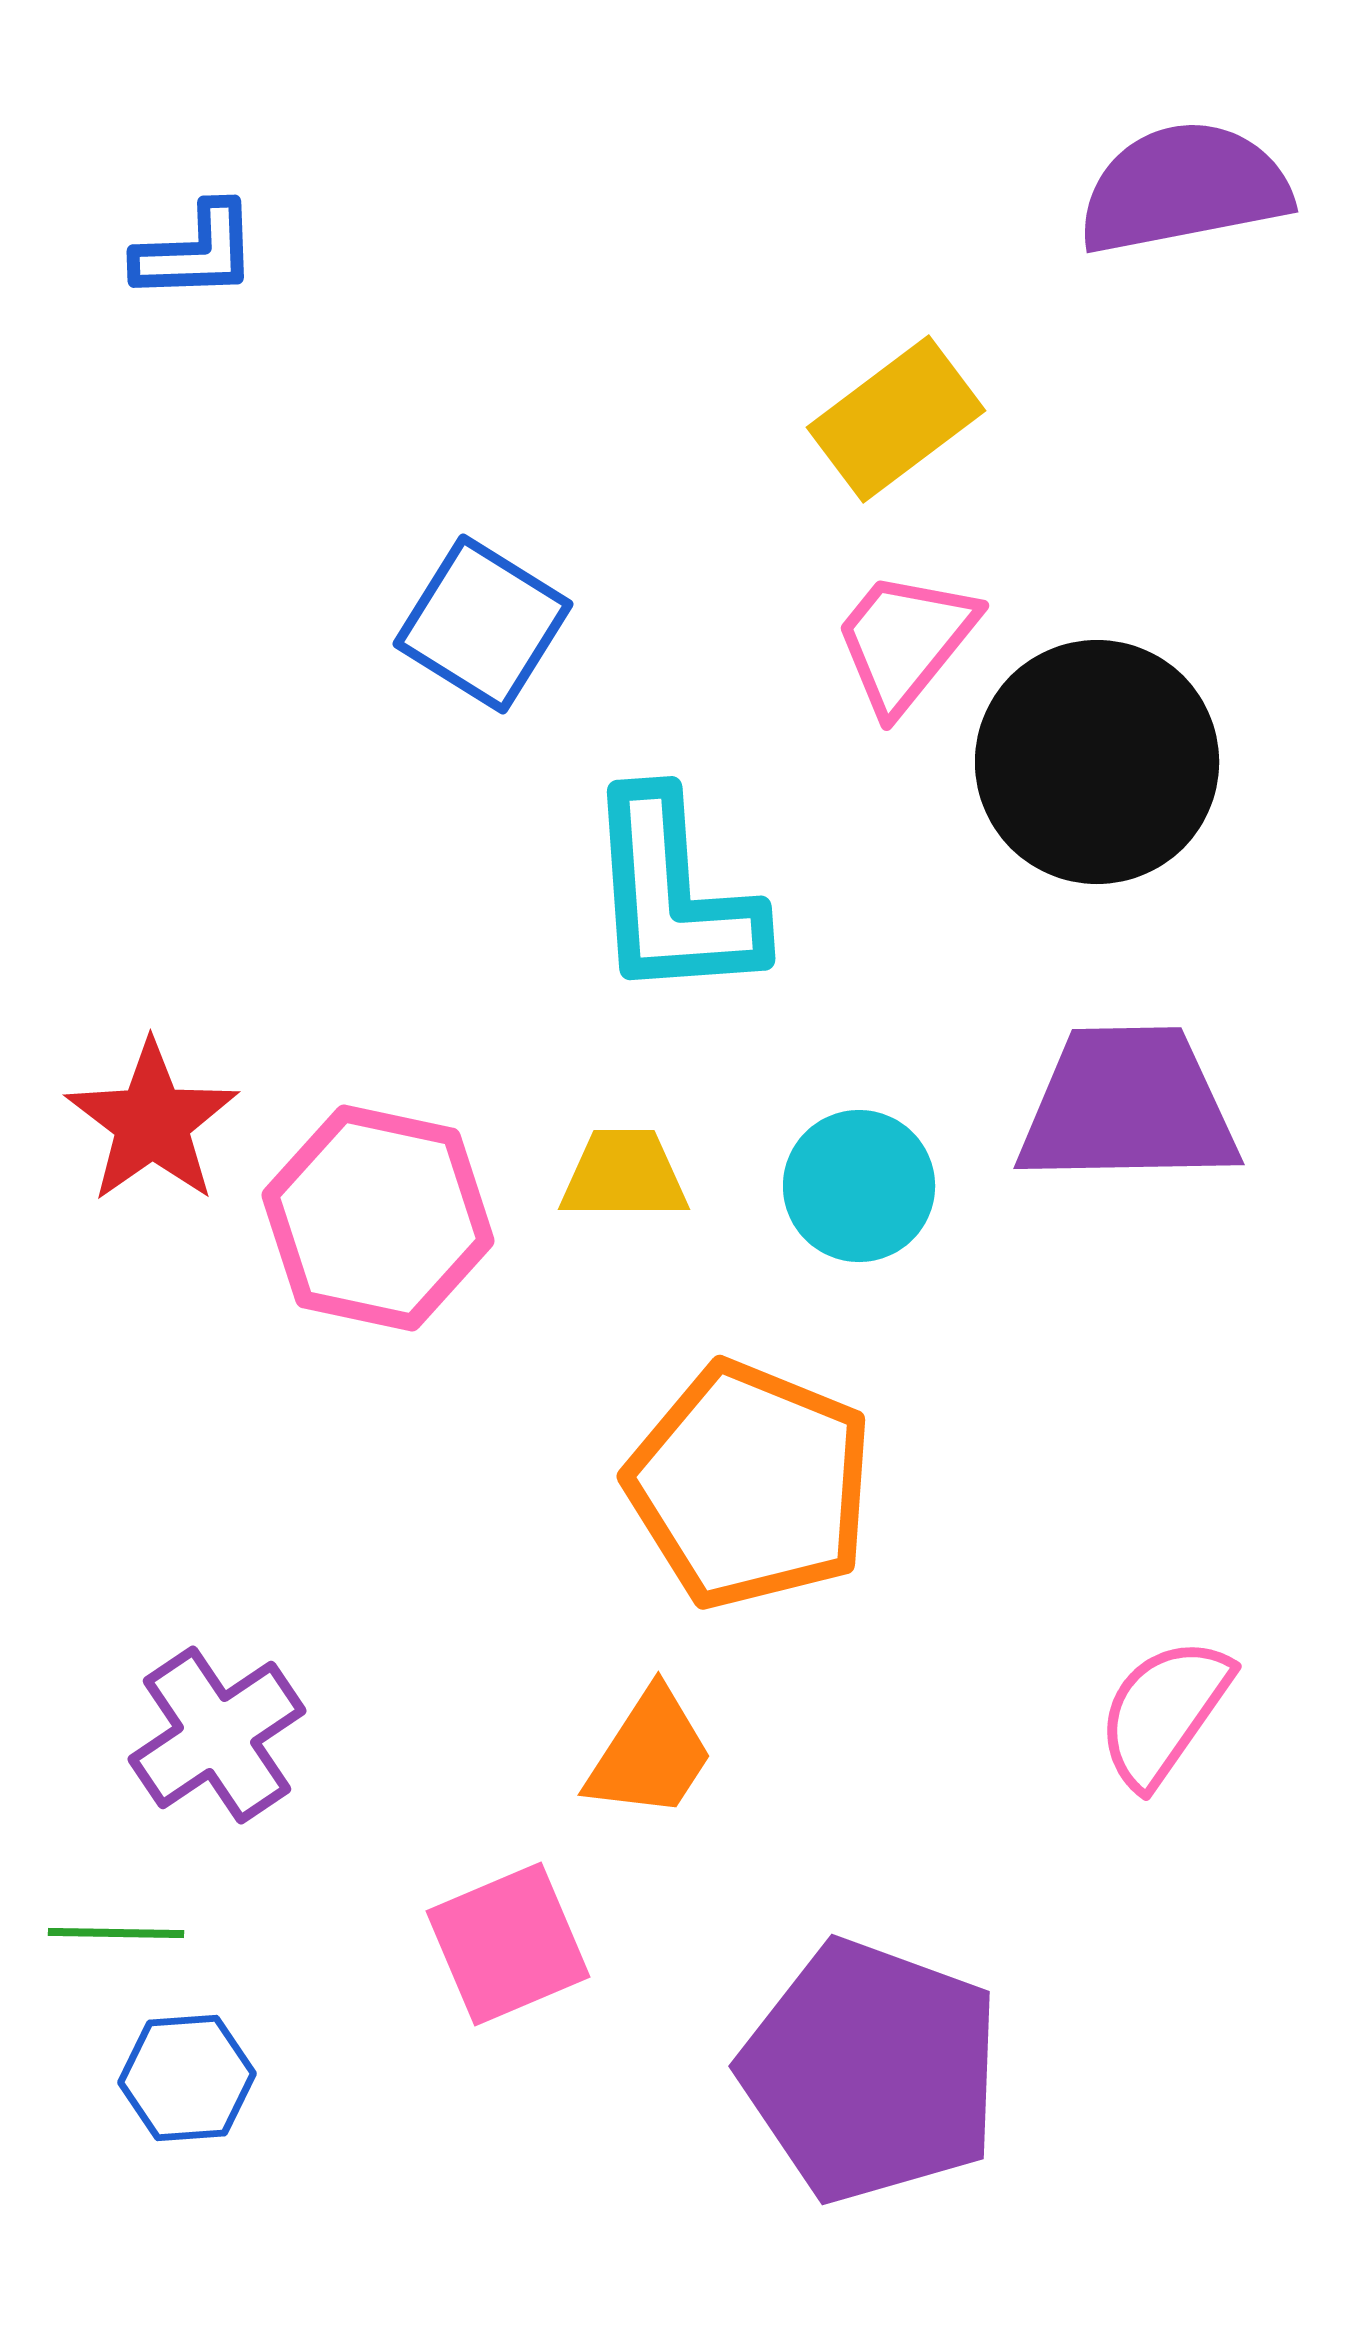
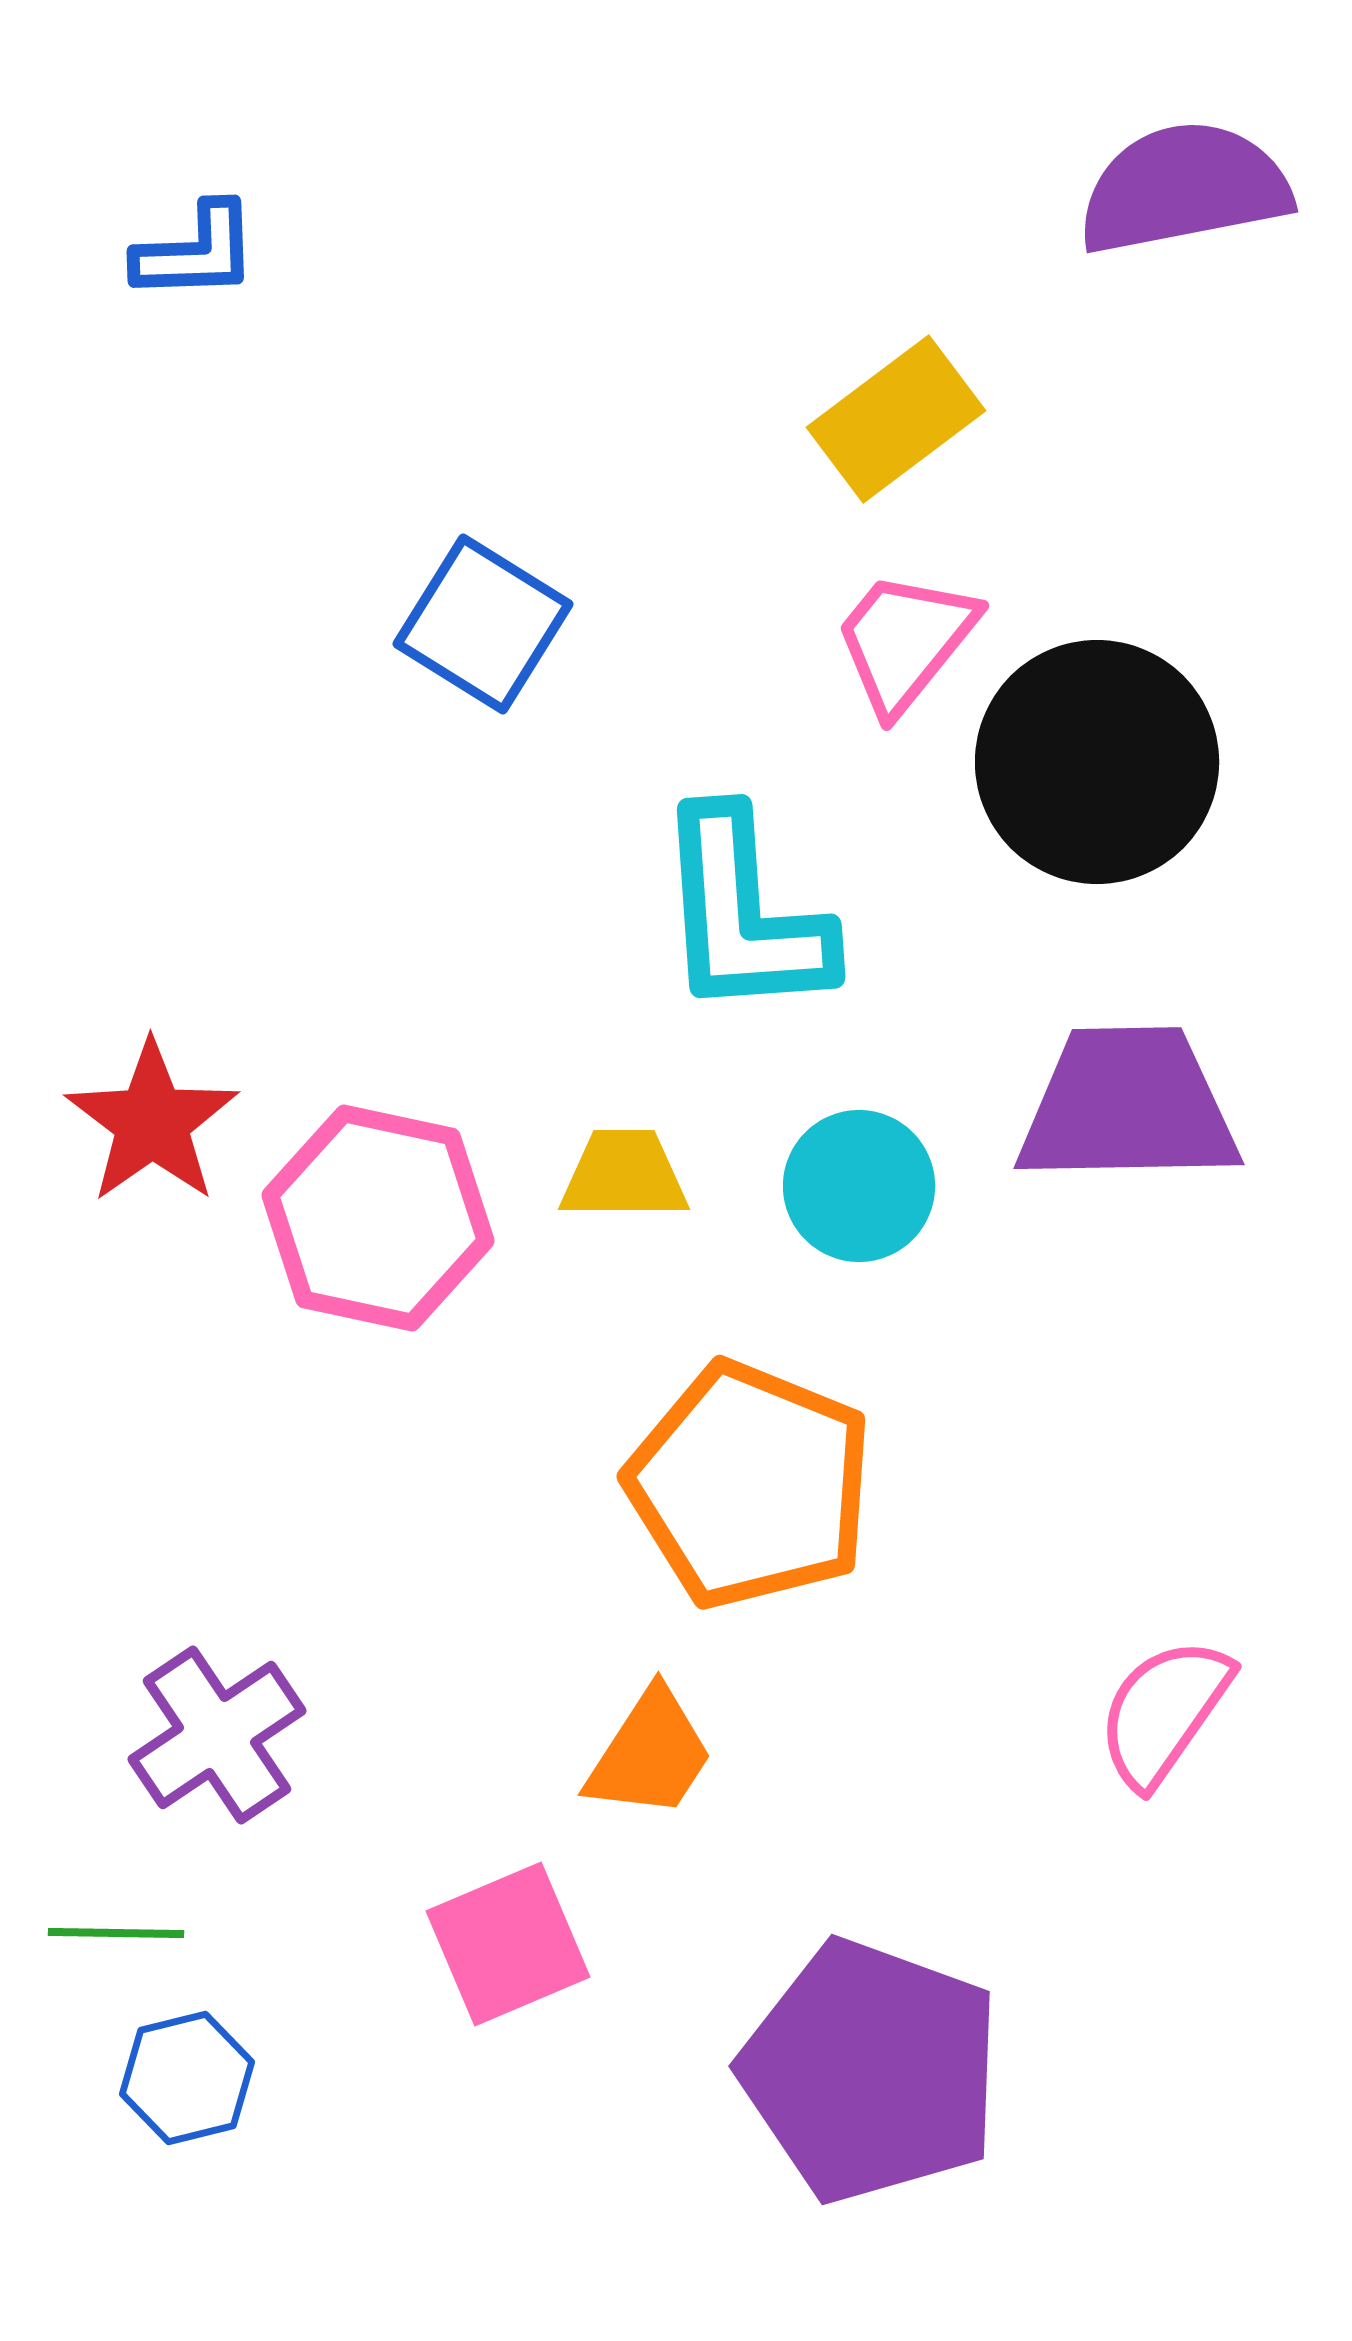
cyan L-shape: moved 70 px right, 18 px down
blue hexagon: rotated 10 degrees counterclockwise
